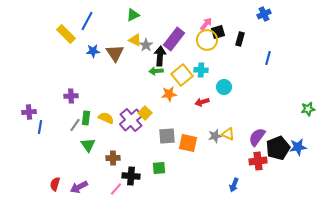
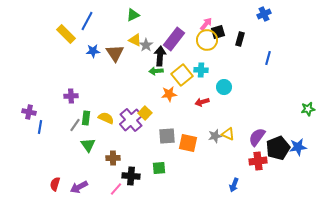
purple cross at (29, 112): rotated 16 degrees clockwise
